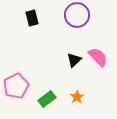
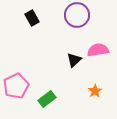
black rectangle: rotated 14 degrees counterclockwise
pink semicircle: moved 7 px up; rotated 55 degrees counterclockwise
orange star: moved 18 px right, 6 px up
